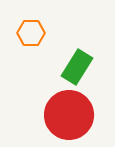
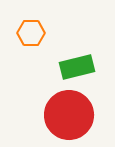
green rectangle: rotated 44 degrees clockwise
